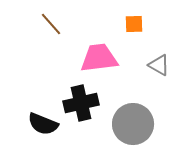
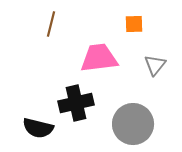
brown line: rotated 55 degrees clockwise
gray triangle: moved 4 px left; rotated 40 degrees clockwise
black cross: moved 5 px left
black semicircle: moved 5 px left, 4 px down; rotated 8 degrees counterclockwise
